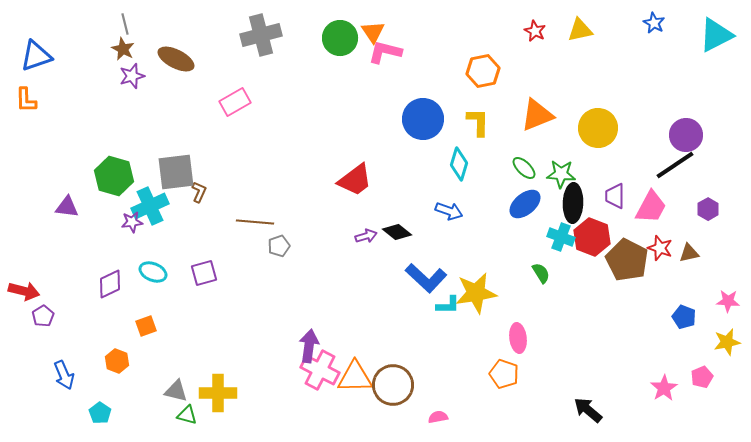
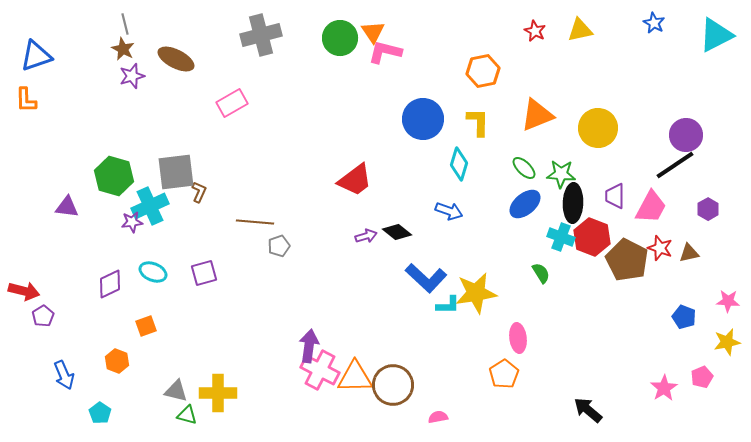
pink rectangle at (235, 102): moved 3 px left, 1 px down
orange pentagon at (504, 374): rotated 20 degrees clockwise
